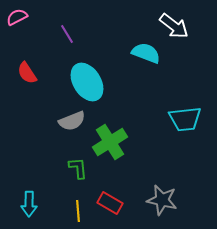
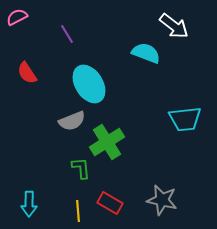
cyan ellipse: moved 2 px right, 2 px down
green cross: moved 3 px left
green L-shape: moved 3 px right
